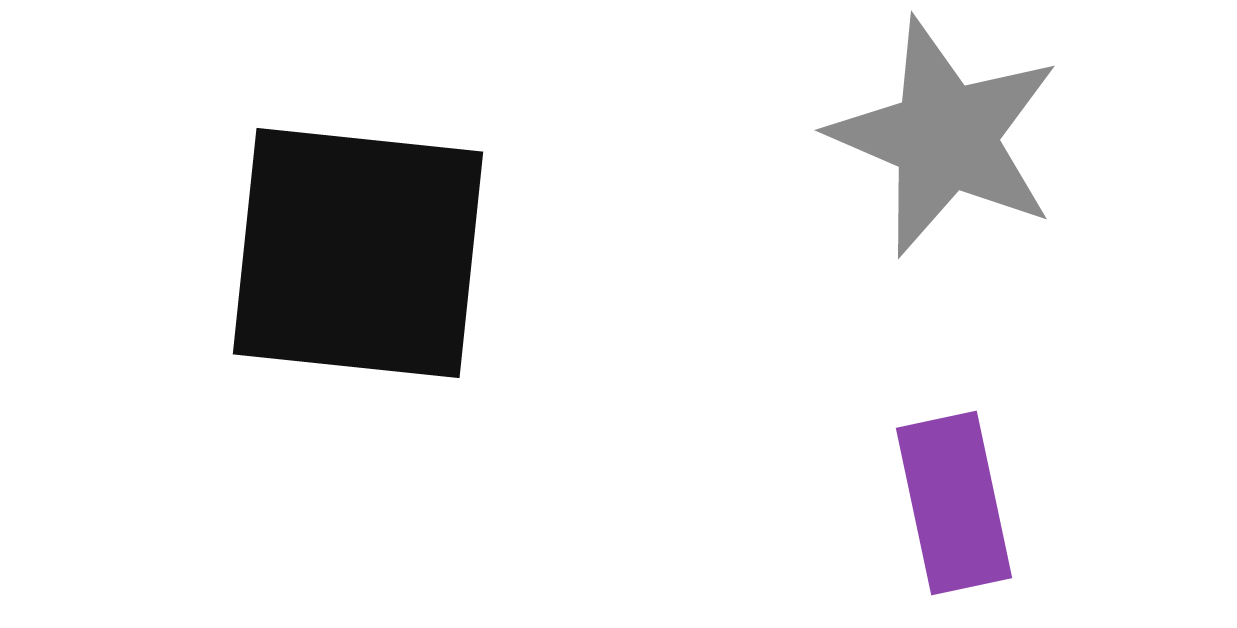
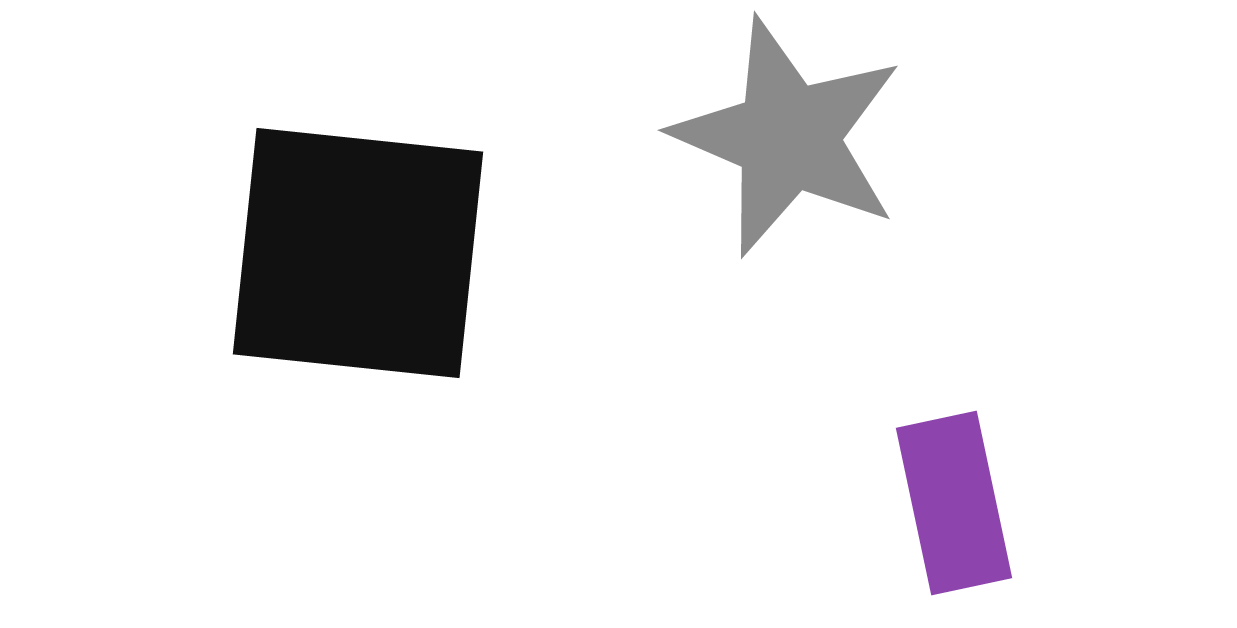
gray star: moved 157 px left
